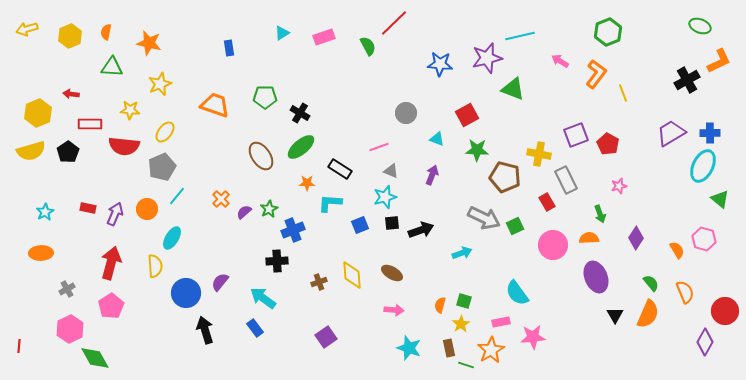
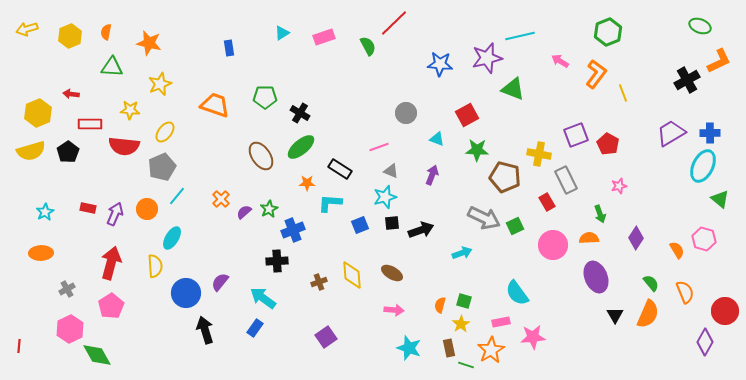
blue rectangle at (255, 328): rotated 72 degrees clockwise
green diamond at (95, 358): moved 2 px right, 3 px up
